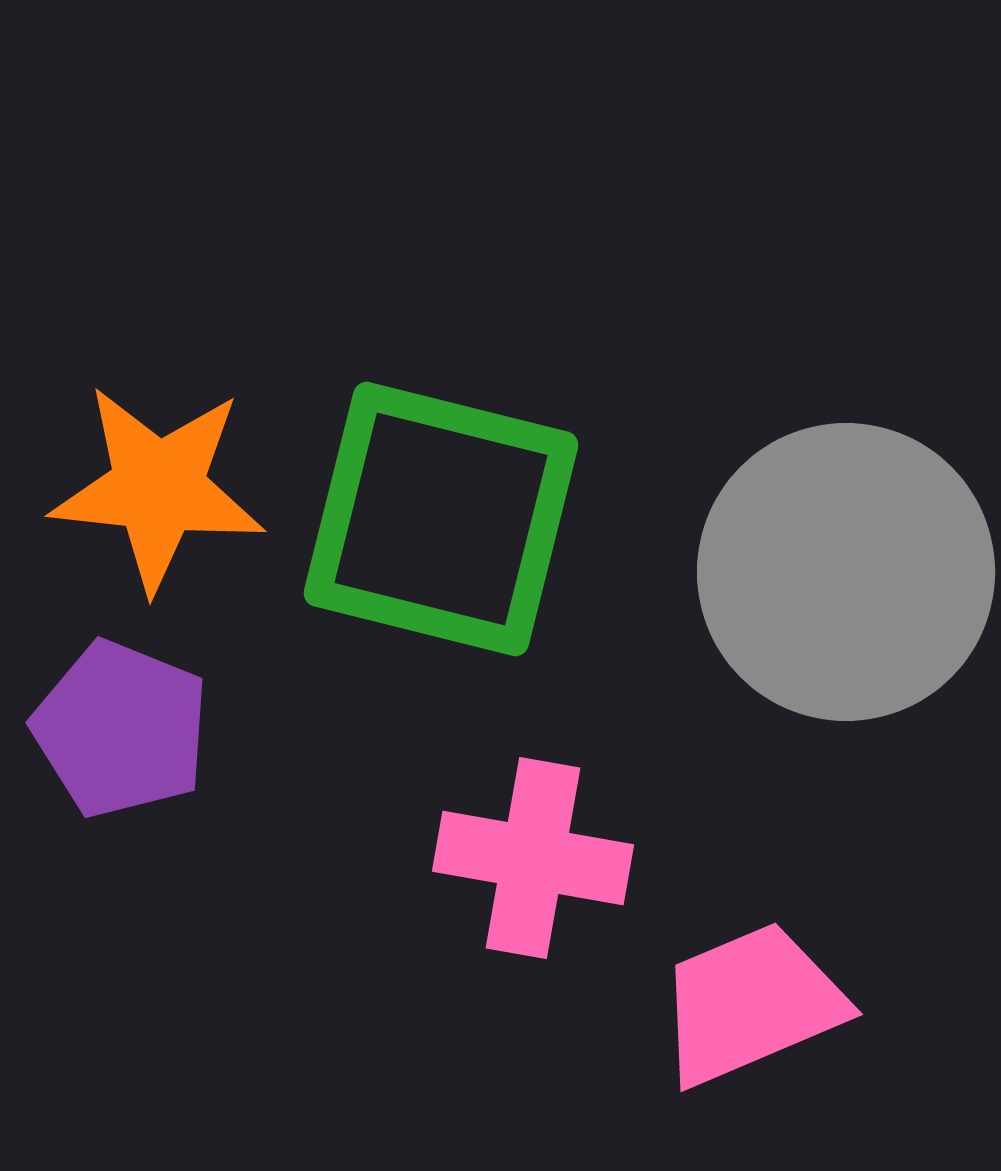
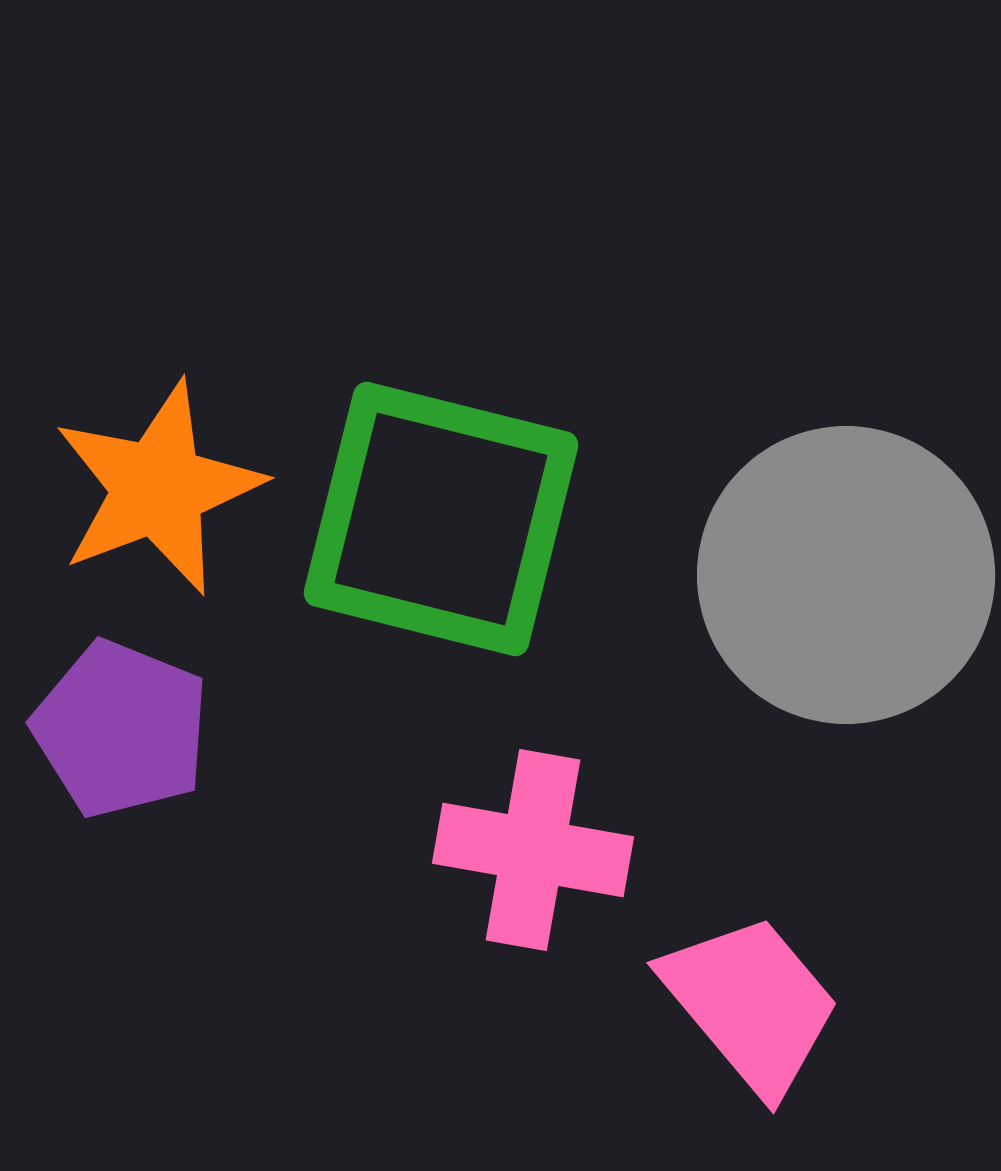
orange star: rotated 27 degrees counterclockwise
gray circle: moved 3 px down
pink cross: moved 8 px up
pink trapezoid: rotated 73 degrees clockwise
